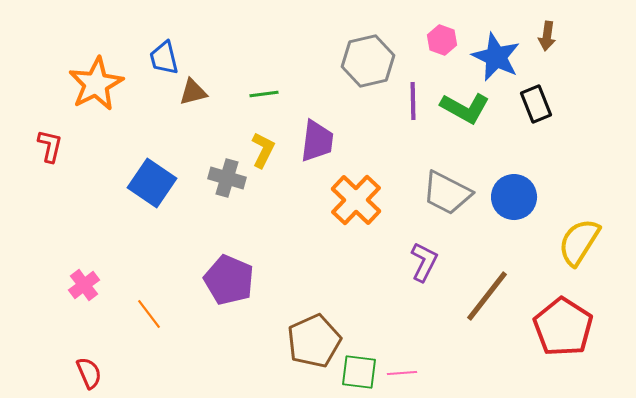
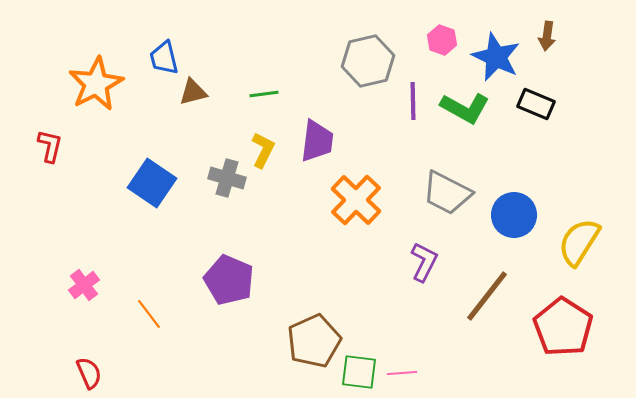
black rectangle: rotated 45 degrees counterclockwise
blue circle: moved 18 px down
